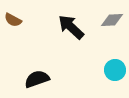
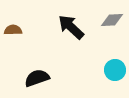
brown semicircle: moved 10 px down; rotated 150 degrees clockwise
black semicircle: moved 1 px up
